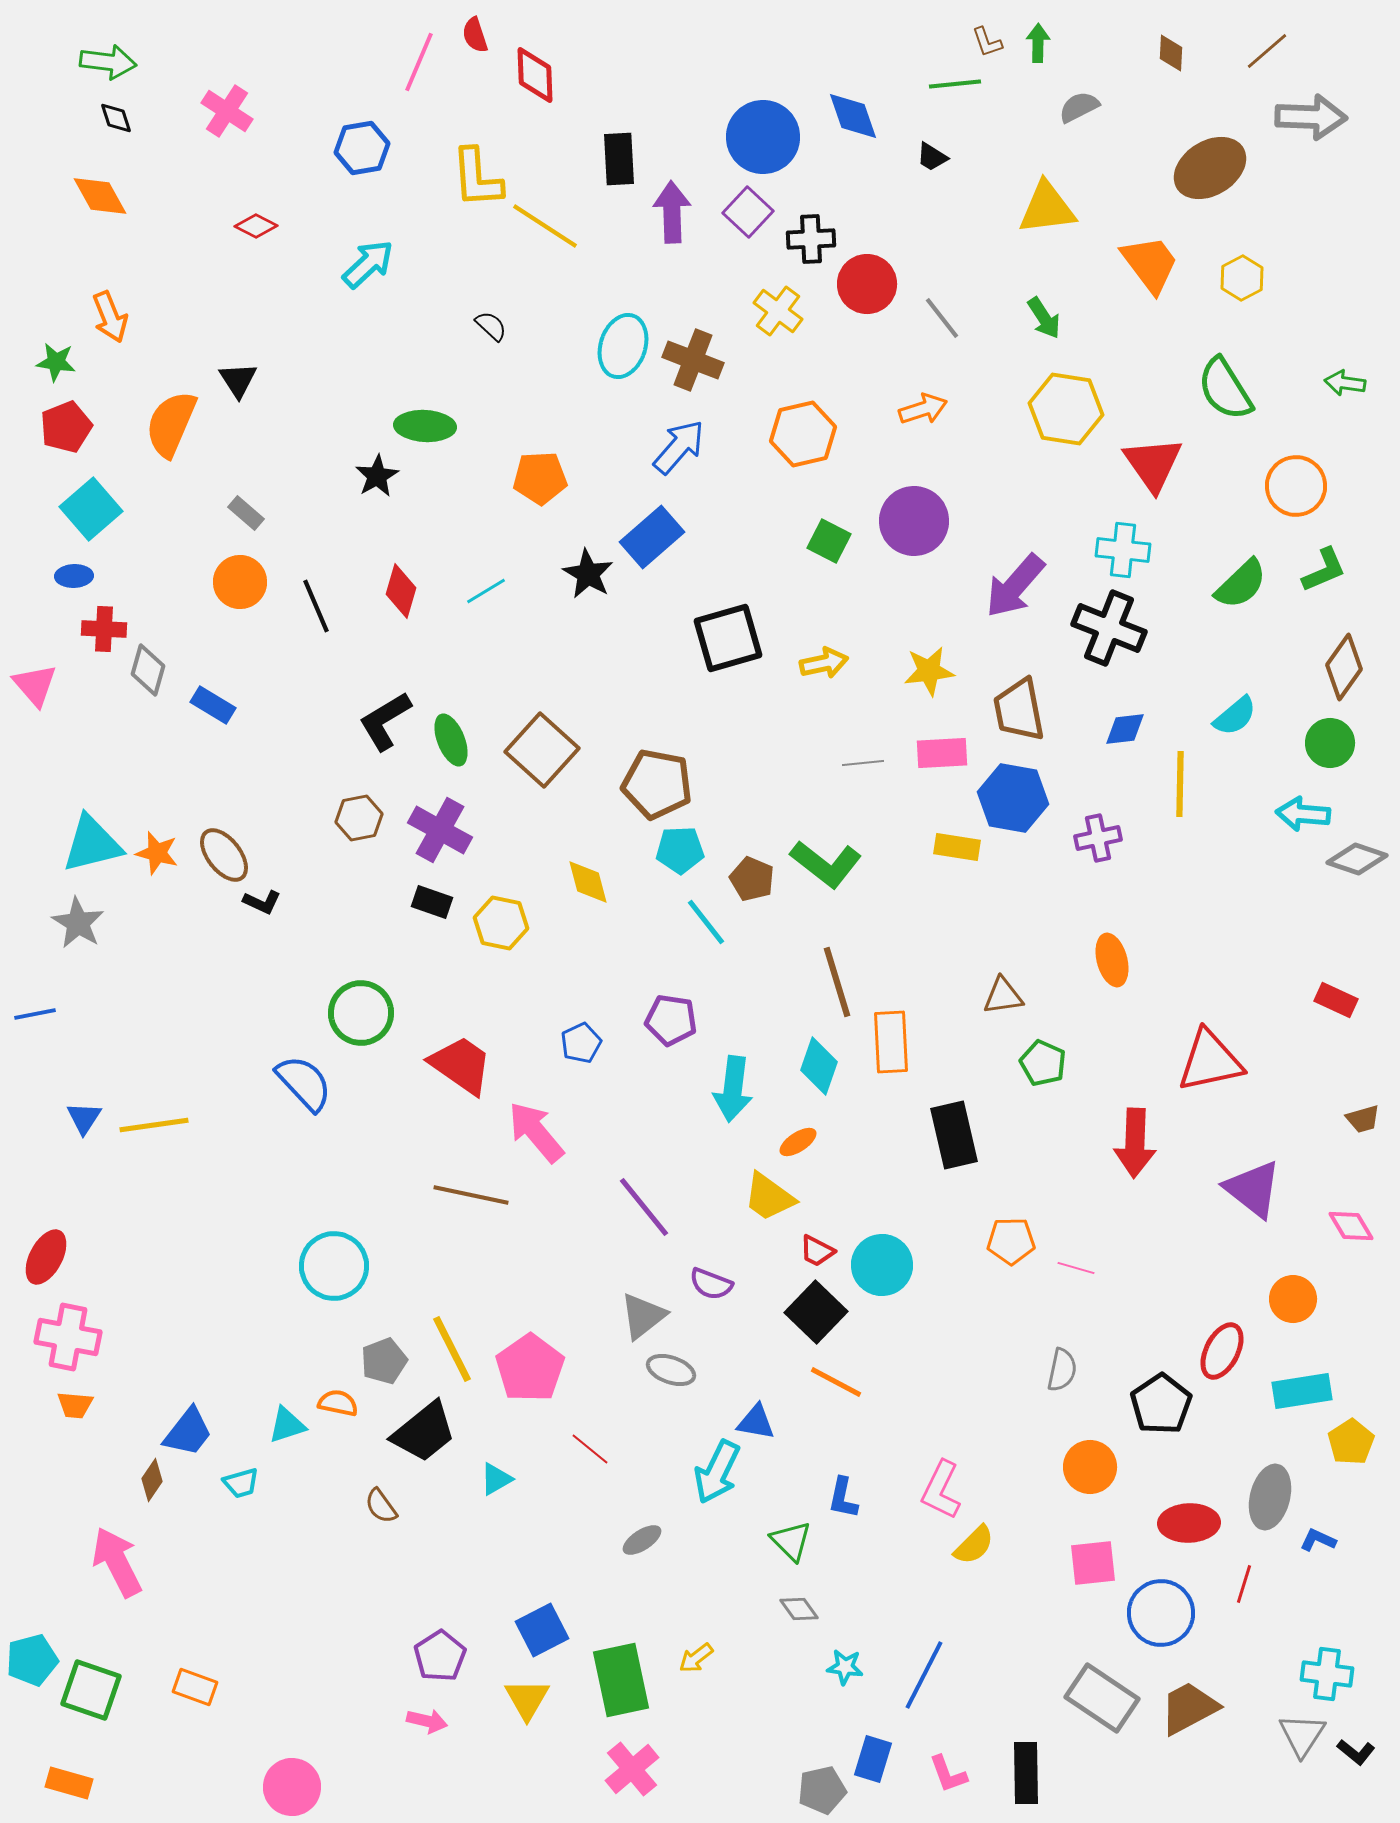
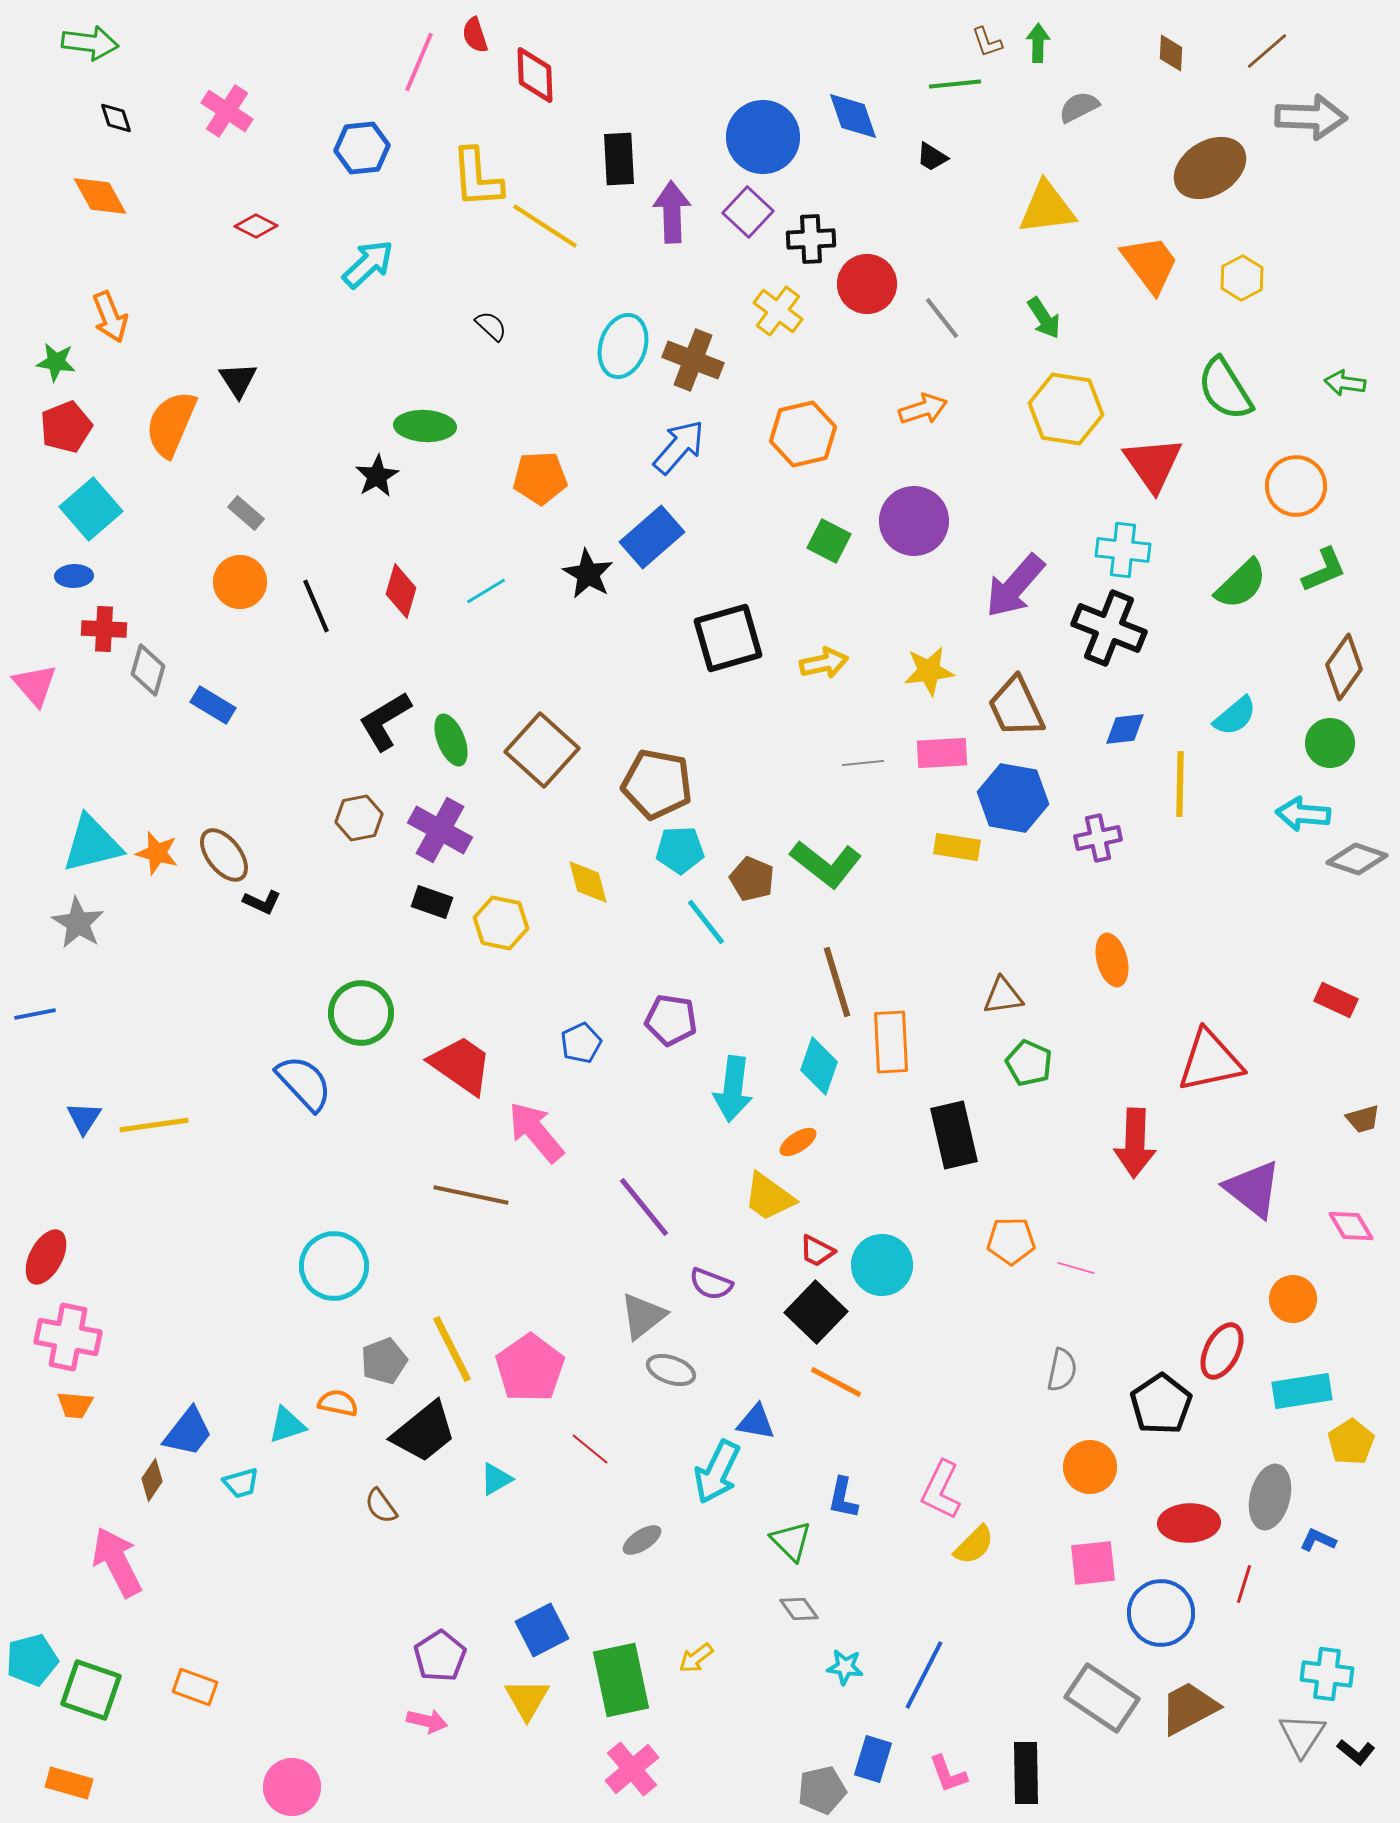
green arrow at (108, 62): moved 18 px left, 19 px up
blue hexagon at (362, 148): rotated 4 degrees clockwise
brown trapezoid at (1019, 710): moved 3 px left, 3 px up; rotated 14 degrees counterclockwise
green pentagon at (1043, 1063): moved 14 px left
